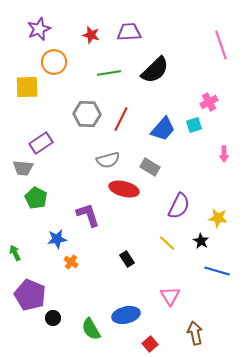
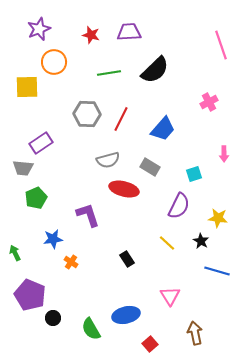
cyan square: moved 49 px down
green pentagon: rotated 20 degrees clockwise
blue star: moved 4 px left
